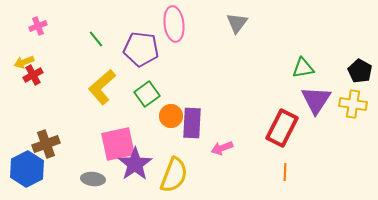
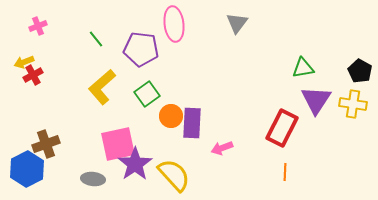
yellow semicircle: rotated 63 degrees counterclockwise
